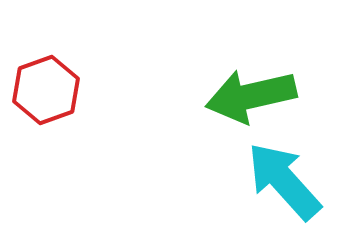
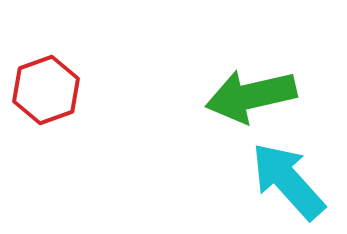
cyan arrow: moved 4 px right
